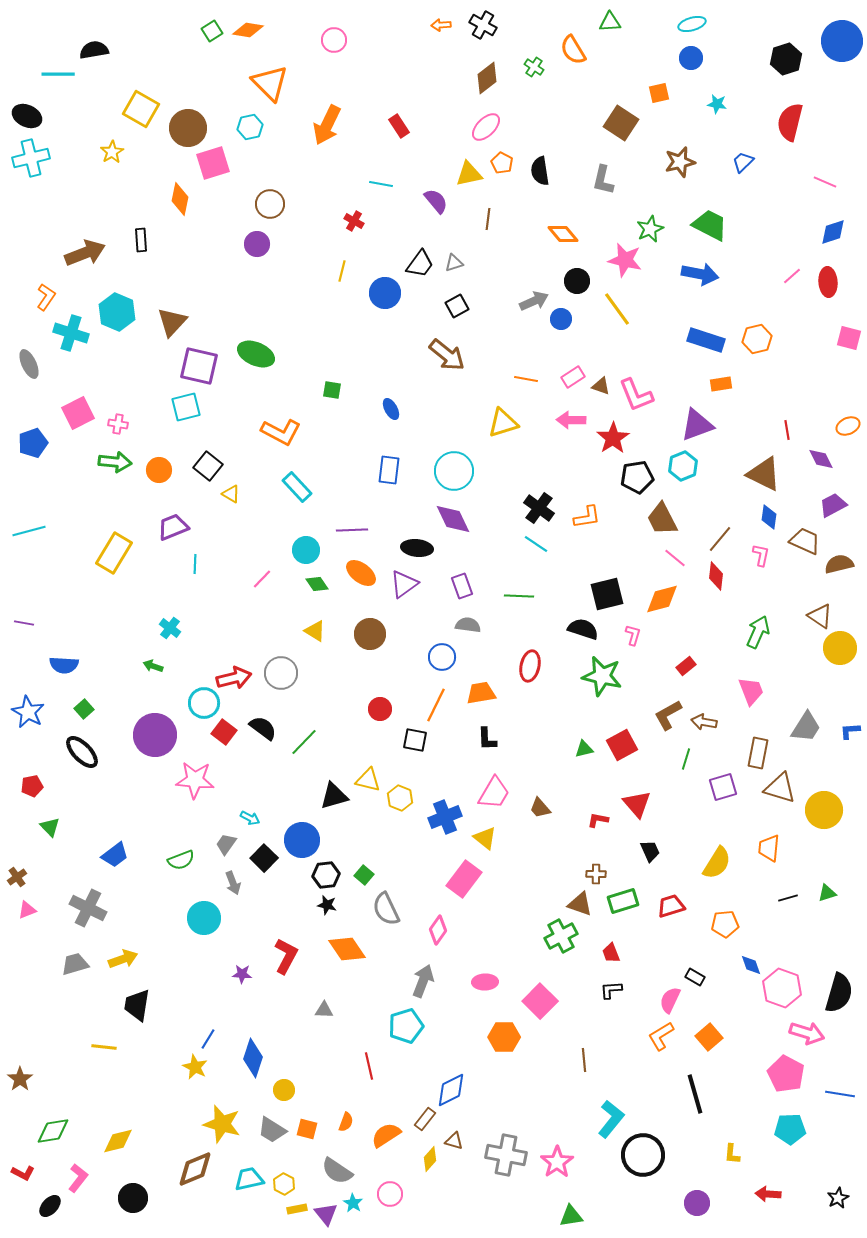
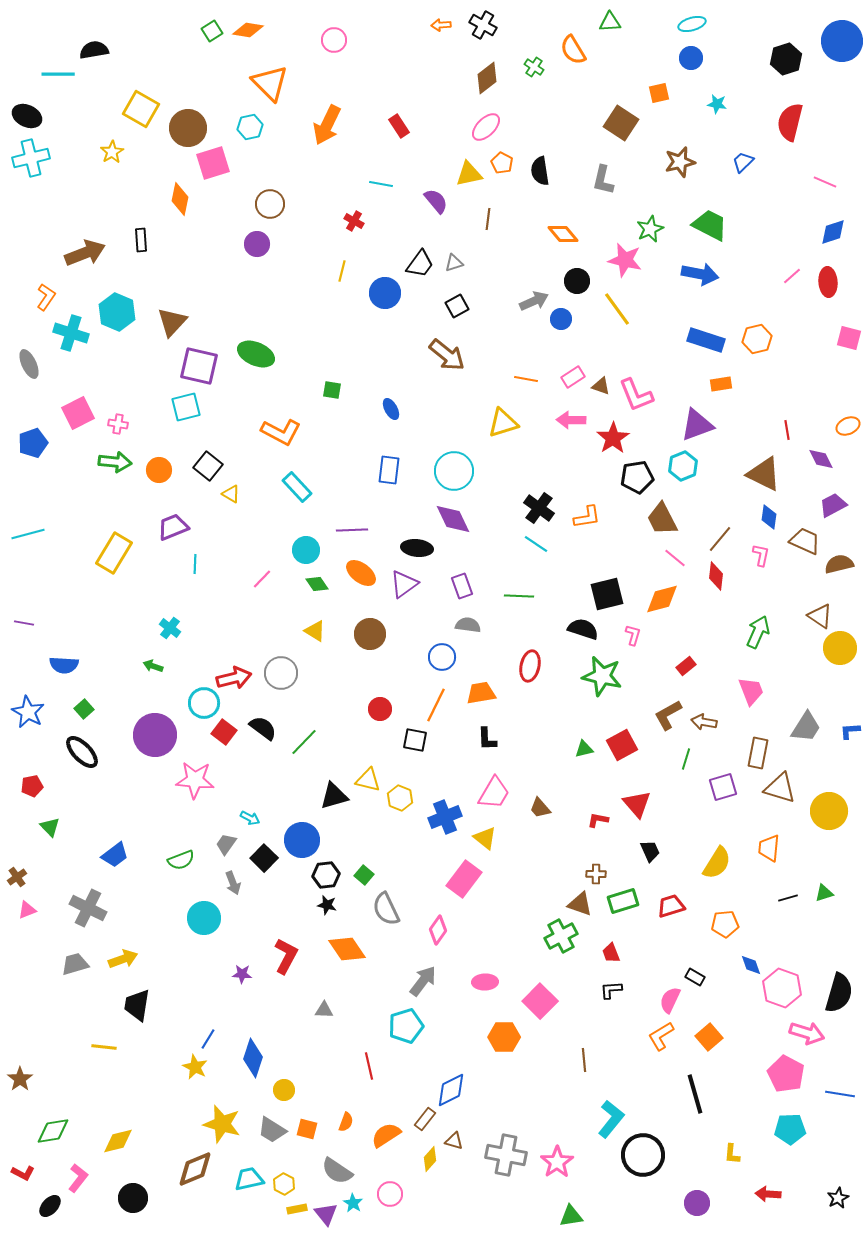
cyan line at (29, 531): moved 1 px left, 3 px down
yellow circle at (824, 810): moved 5 px right, 1 px down
green triangle at (827, 893): moved 3 px left
gray arrow at (423, 981): rotated 16 degrees clockwise
